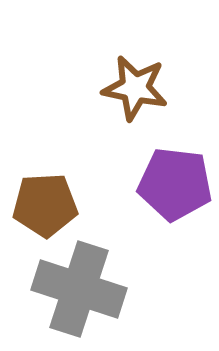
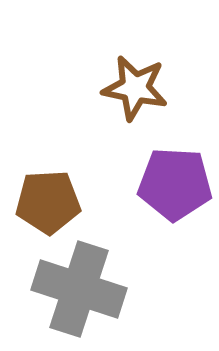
purple pentagon: rotated 4 degrees counterclockwise
brown pentagon: moved 3 px right, 3 px up
